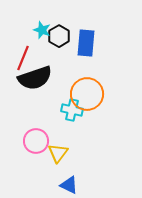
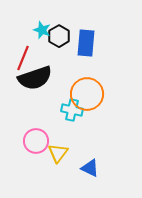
blue triangle: moved 21 px right, 17 px up
